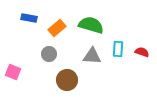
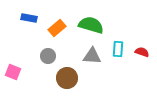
gray circle: moved 1 px left, 2 px down
brown circle: moved 2 px up
